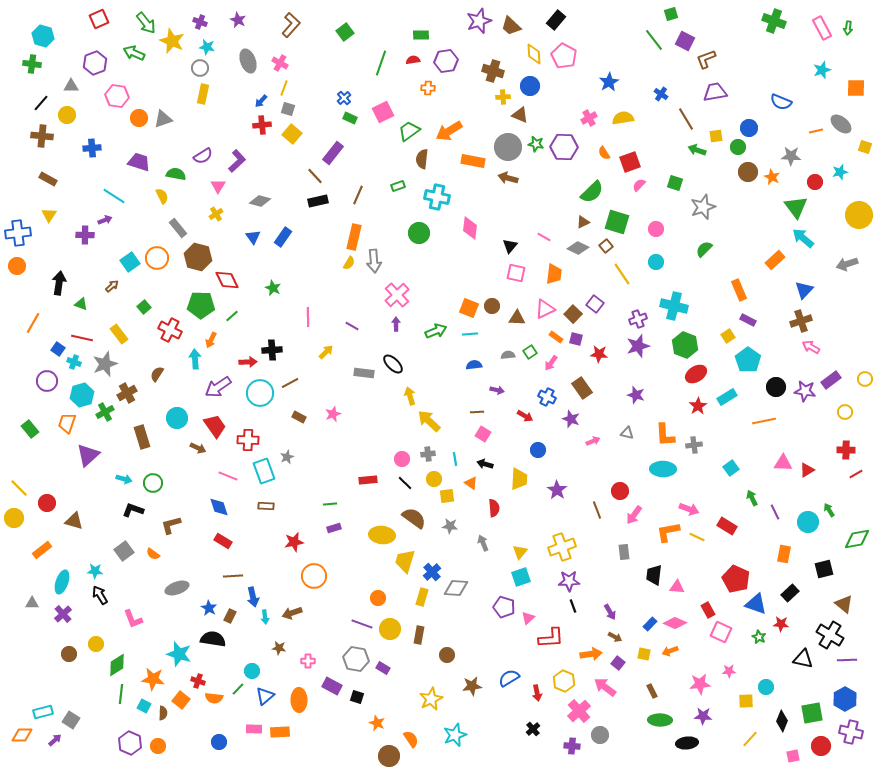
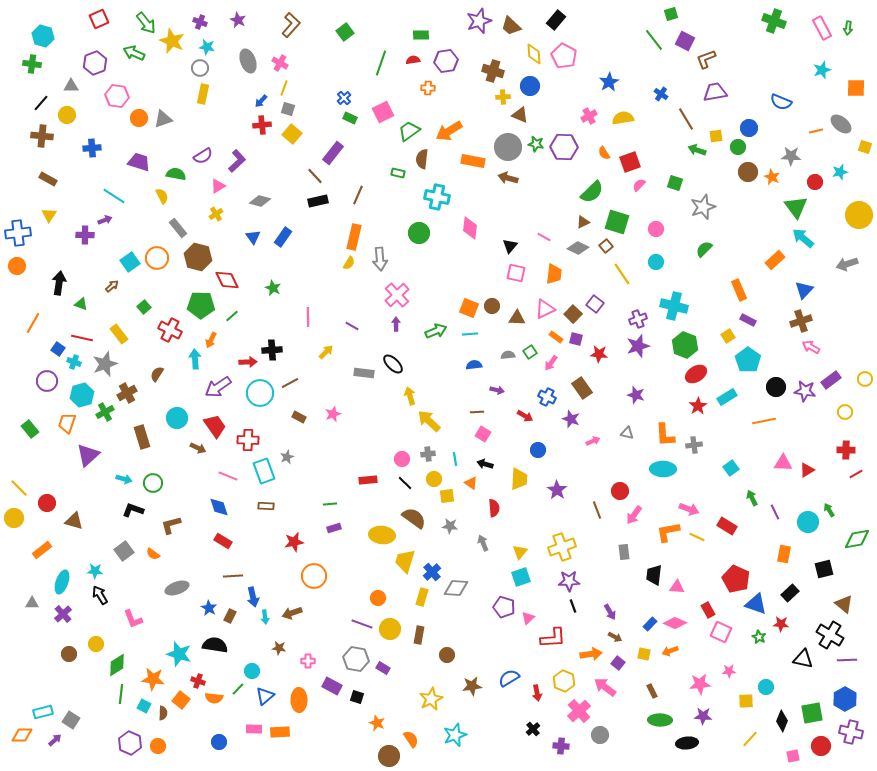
pink cross at (589, 118): moved 2 px up
pink triangle at (218, 186): rotated 28 degrees clockwise
green rectangle at (398, 186): moved 13 px up; rotated 32 degrees clockwise
gray arrow at (374, 261): moved 6 px right, 2 px up
red L-shape at (551, 638): moved 2 px right
black semicircle at (213, 639): moved 2 px right, 6 px down
purple cross at (572, 746): moved 11 px left
